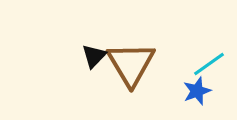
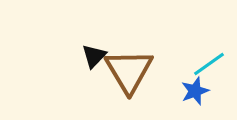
brown triangle: moved 2 px left, 7 px down
blue star: moved 2 px left
